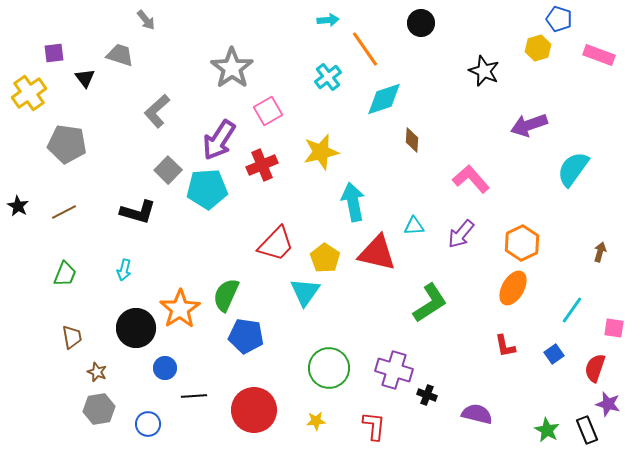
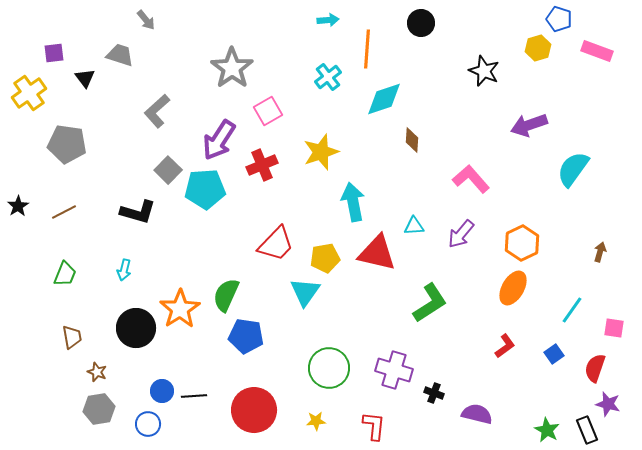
orange line at (365, 49): moved 2 px right; rotated 39 degrees clockwise
pink rectangle at (599, 55): moved 2 px left, 4 px up
yellow star at (321, 152): rotated 6 degrees counterclockwise
cyan pentagon at (207, 189): moved 2 px left
black star at (18, 206): rotated 10 degrees clockwise
yellow pentagon at (325, 258): rotated 28 degrees clockwise
red L-shape at (505, 346): rotated 115 degrees counterclockwise
blue circle at (165, 368): moved 3 px left, 23 px down
black cross at (427, 395): moved 7 px right, 2 px up
